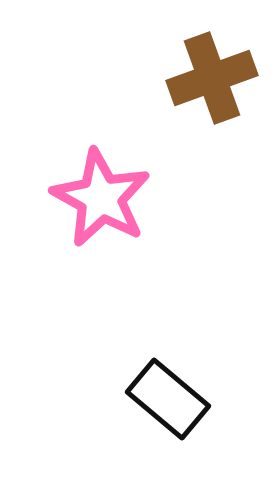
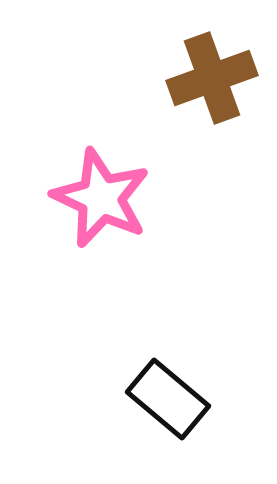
pink star: rotated 4 degrees counterclockwise
